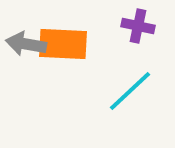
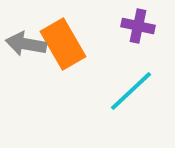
orange rectangle: rotated 57 degrees clockwise
cyan line: moved 1 px right
